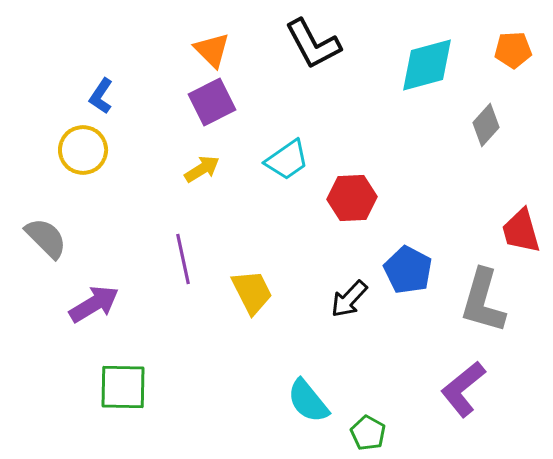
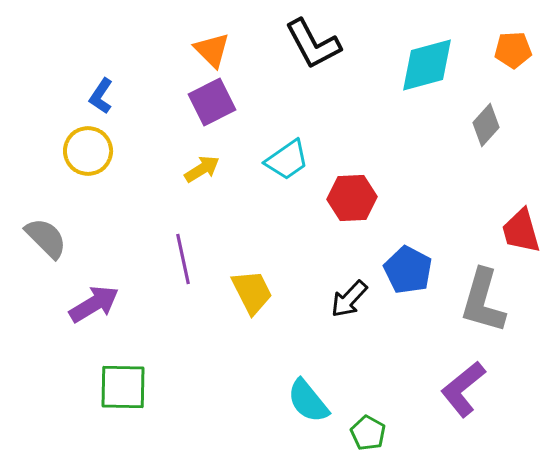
yellow circle: moved 5 px right, 1 px down
